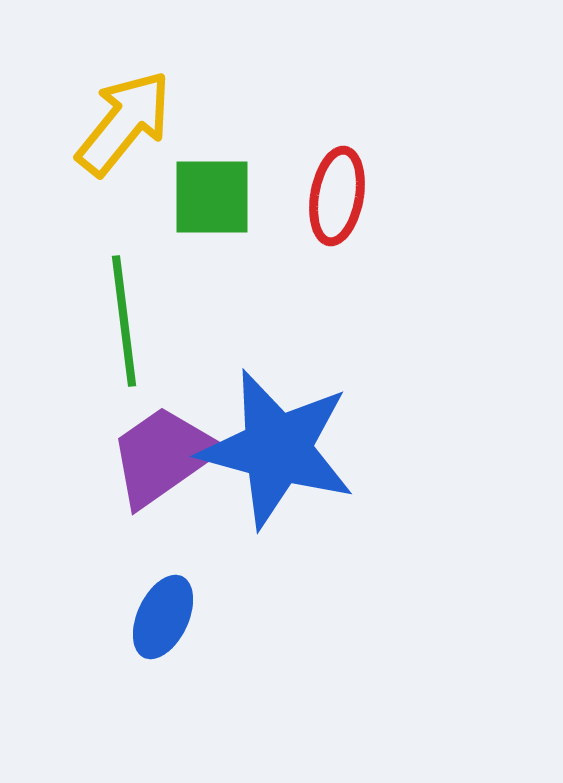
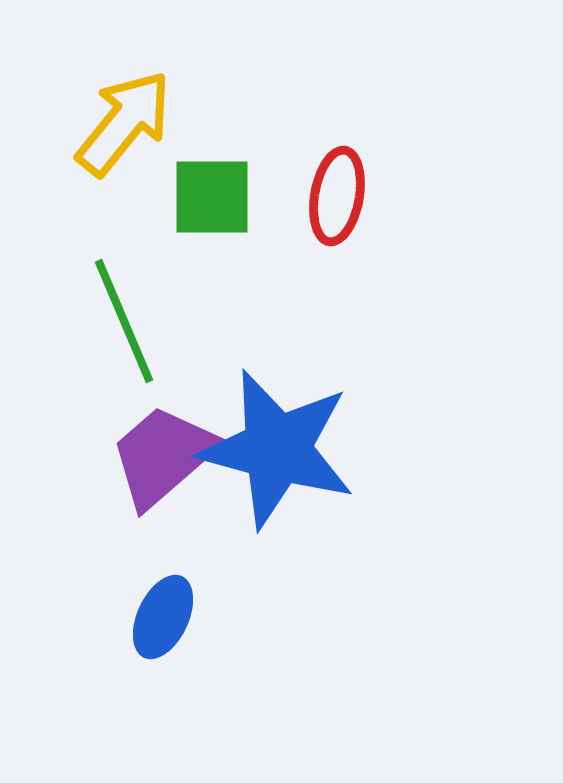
green line: rotated 16 degrees counterclockwise
purple trapezoid: rotated 6 degrees counterclockwise
